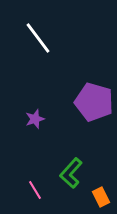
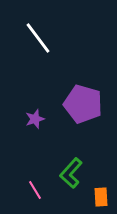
purple pentagon: moved 11 px left, 2 px down
orange rectangle: rotated 24 degrees clockwise
